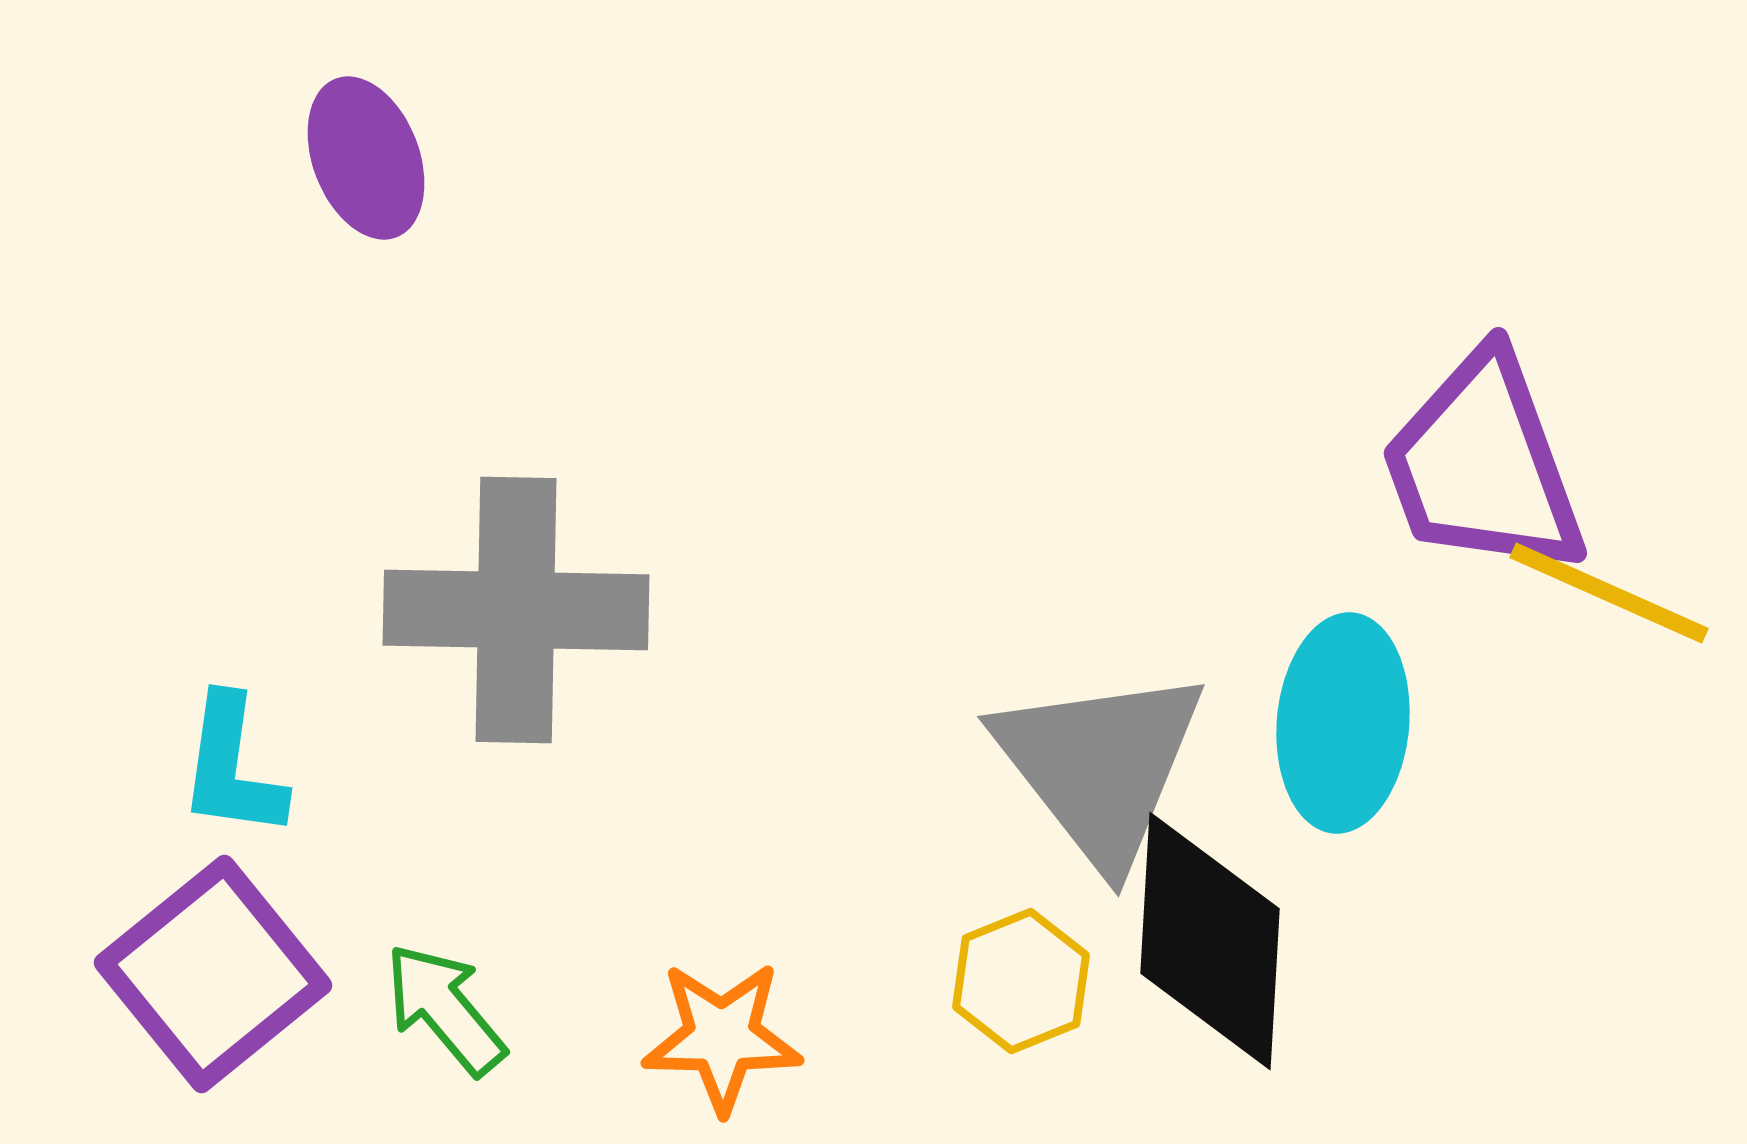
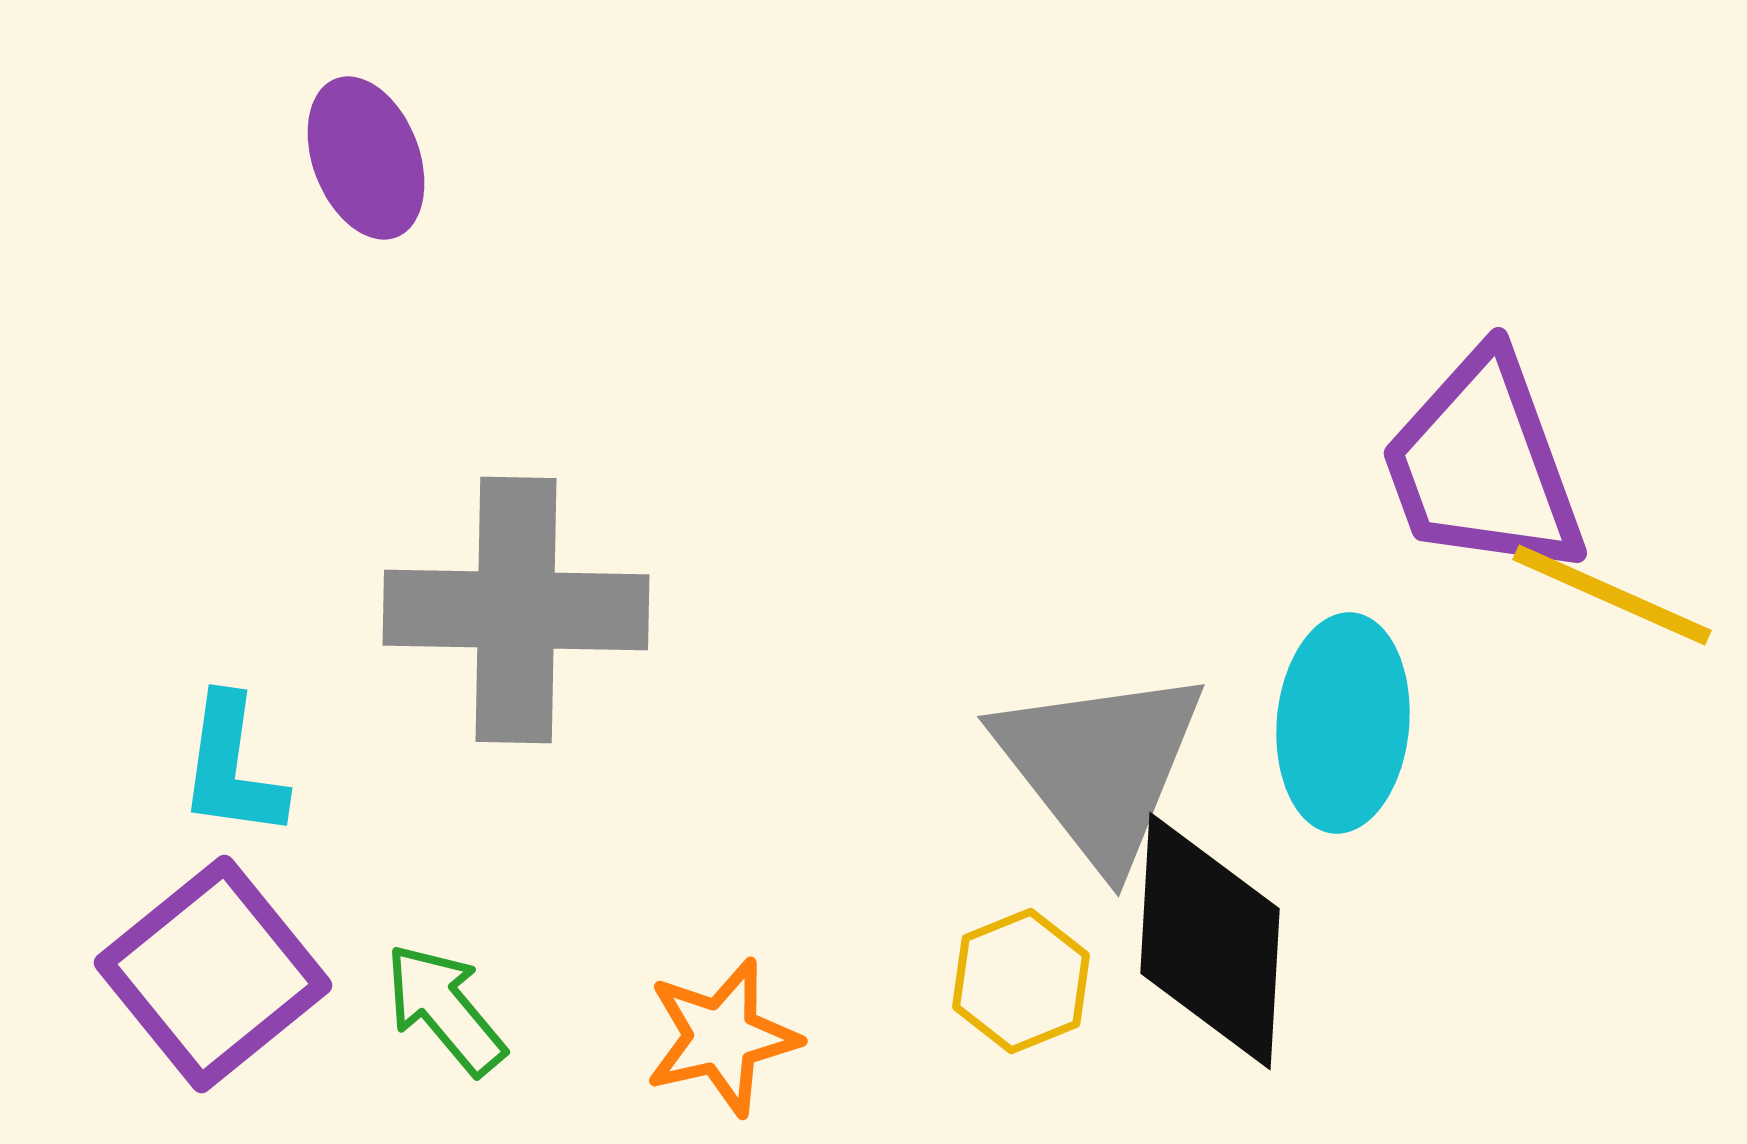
yellow line: moved 3 px right, 2 px down
orange star: rotated 14 degrees counterclockwise
